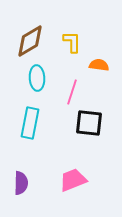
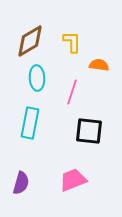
black square: moved 8 px down
purple semicircle: rotated 15 degrees clockwise
